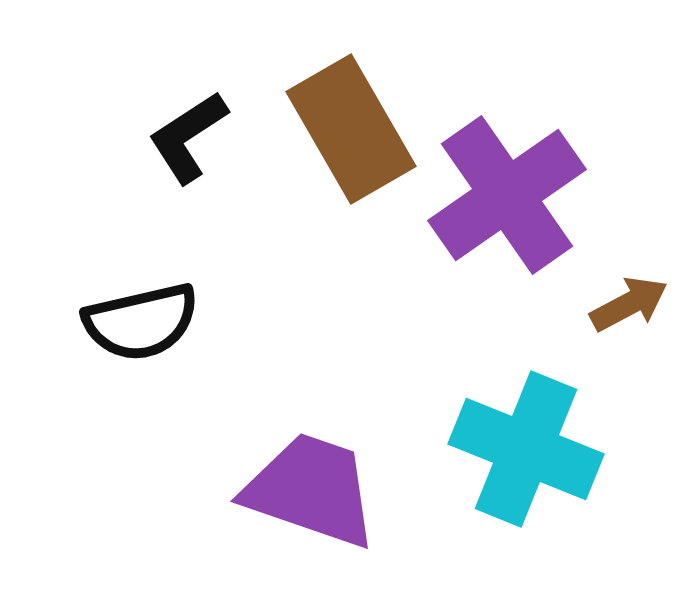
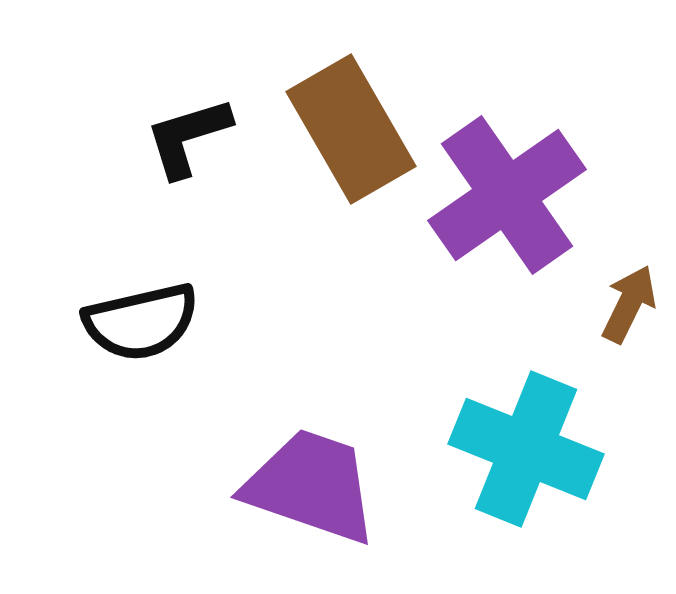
black L-shape: rotated 16 degrees clockwise
brown arrow: rotated 36 degrees counterclockwise
purple trapezoid: moved 4 px up
